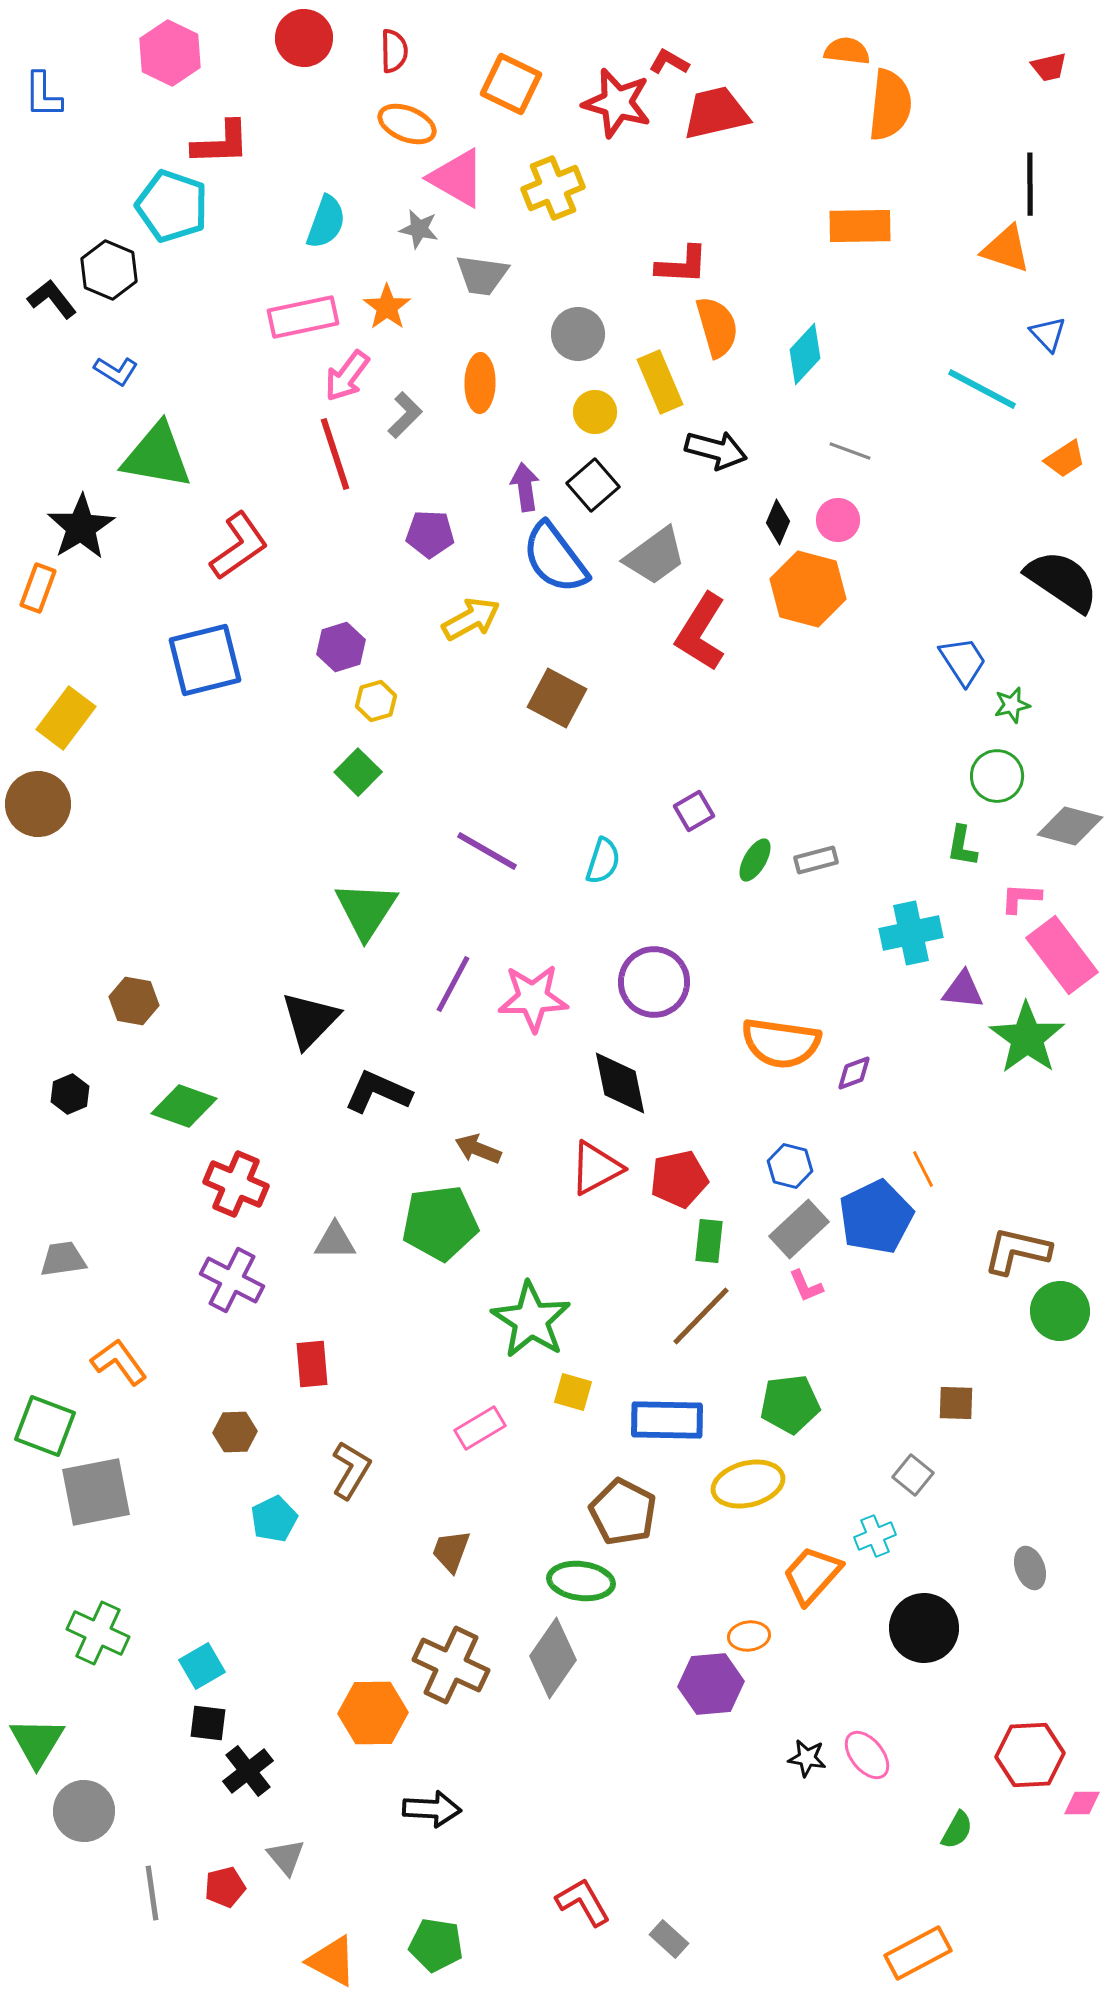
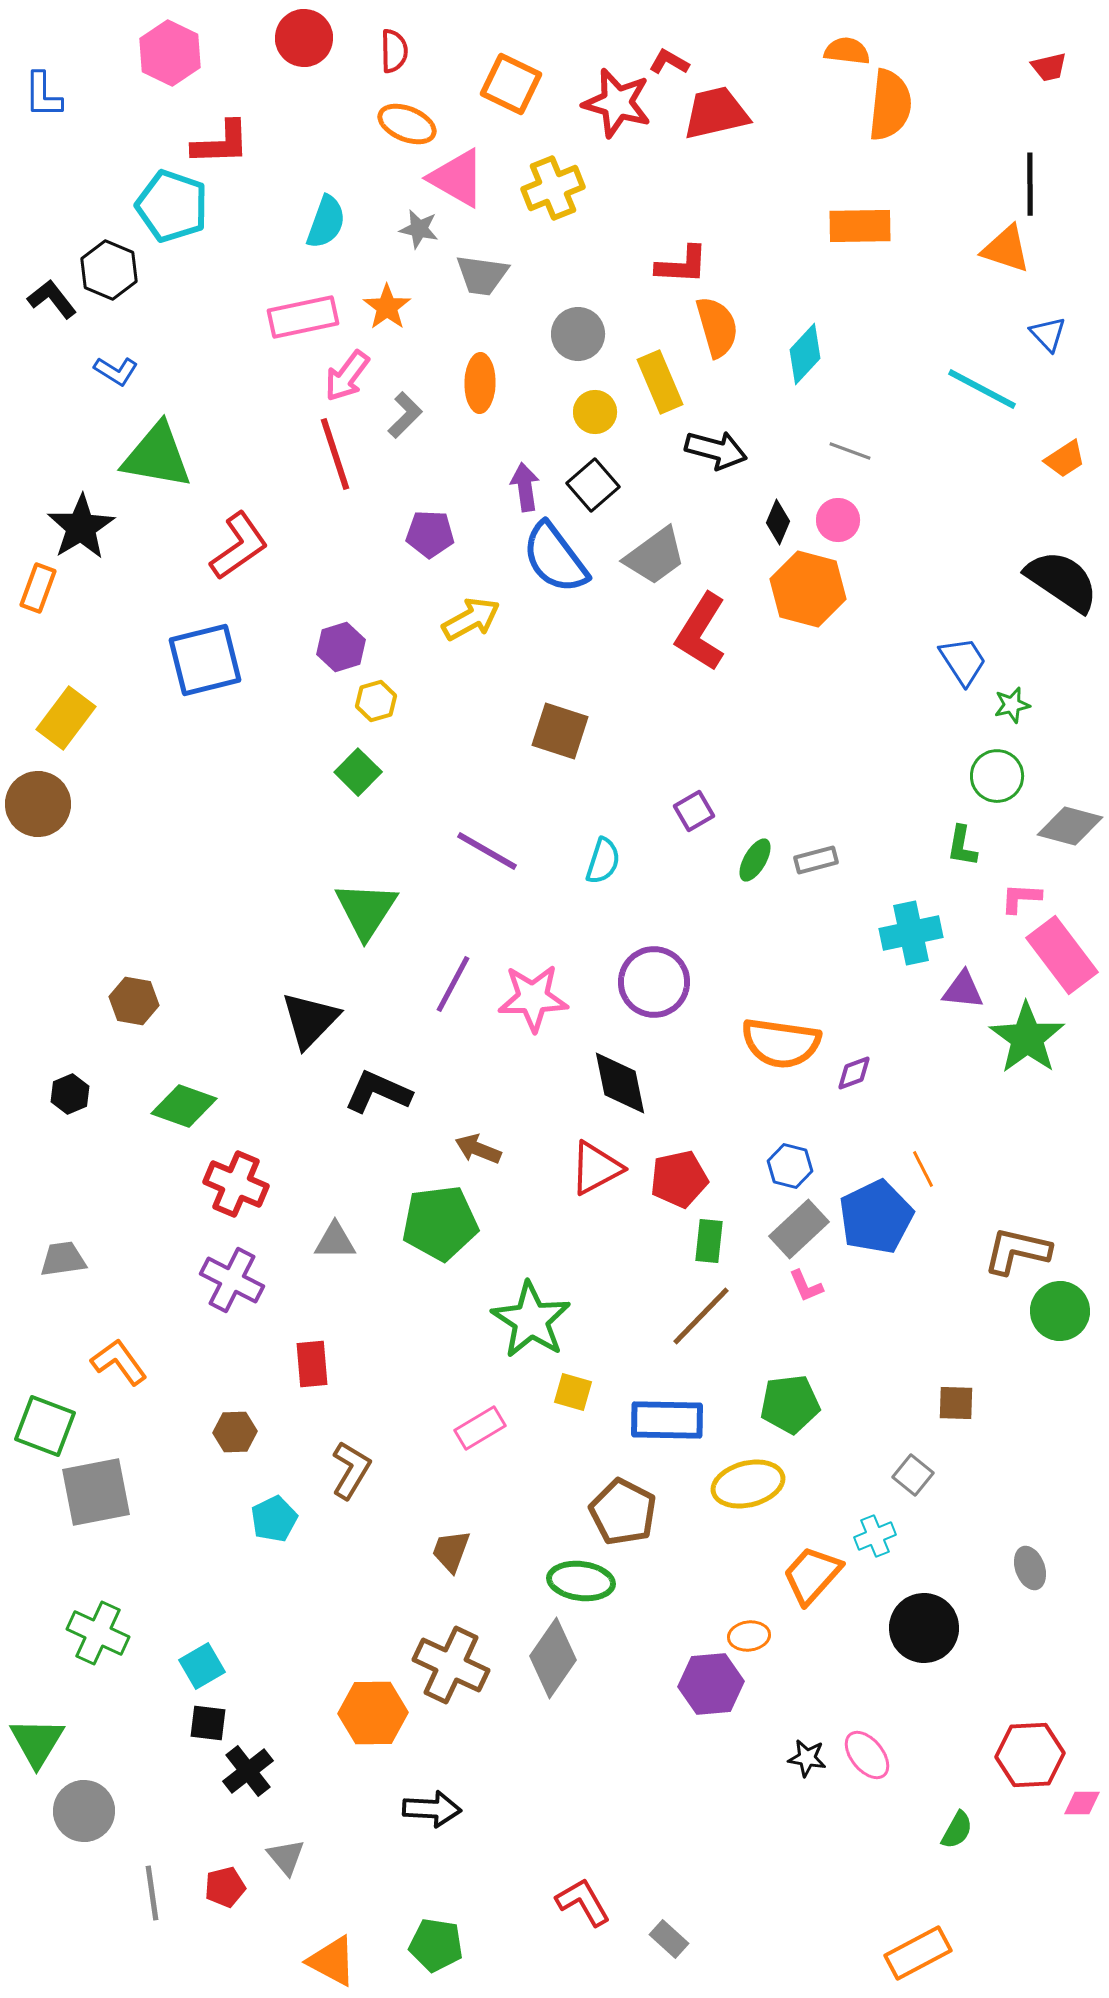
brown square at (557, 698): moved 3 px right, 33 px down; rotated 10 degrees counterclockwise
